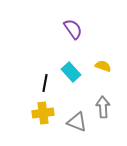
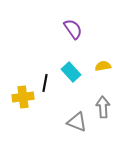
yellow semicircle: rotated 28 degrees counterclockwise
yellow cross: moved 20 px left, 16 px up
